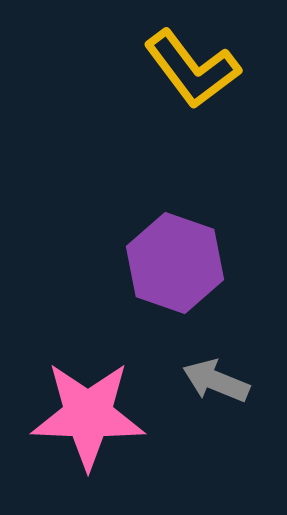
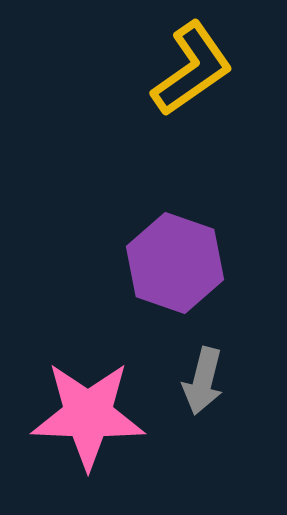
yellow L-shape: rotated 88 degrees counterclockwise
gray arrow: moved 13 px left; rotated 98 degrees counterclockwise
